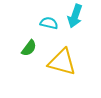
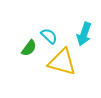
cyan arrow: moved 9 px right, 18 px down
cyan semicircle: moved 13 px down; rotated 30 degrees clockwise
